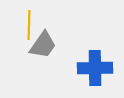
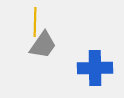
yellow line: moved 6 px right, 3 px up
